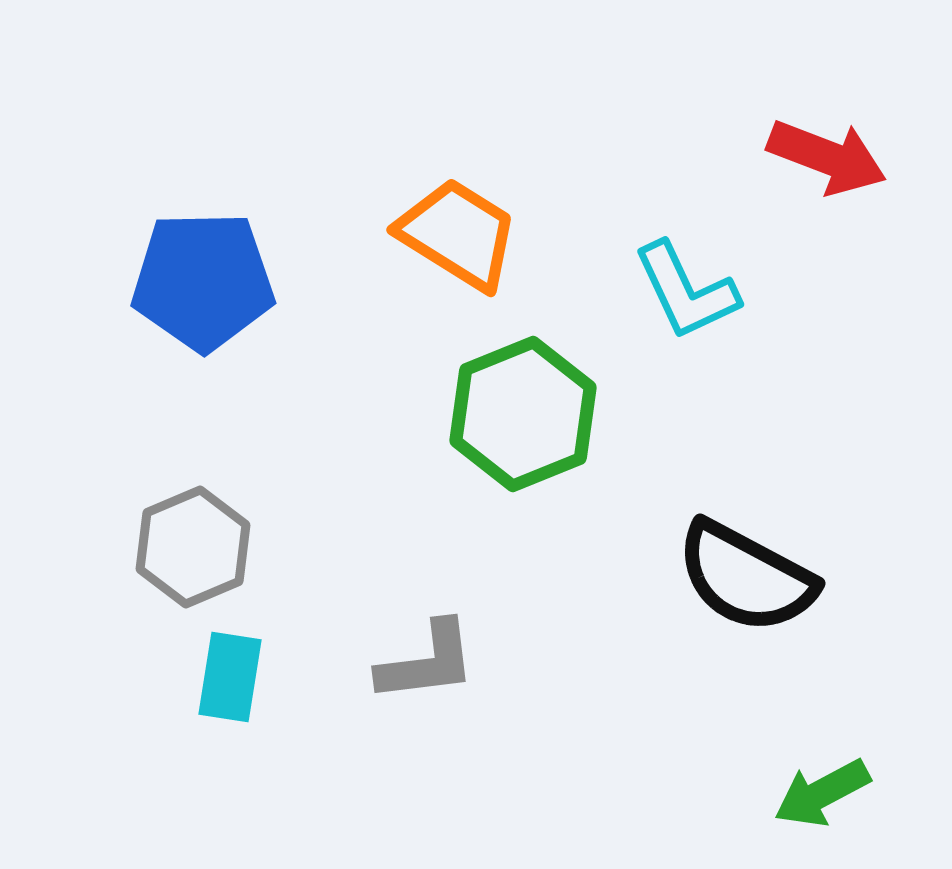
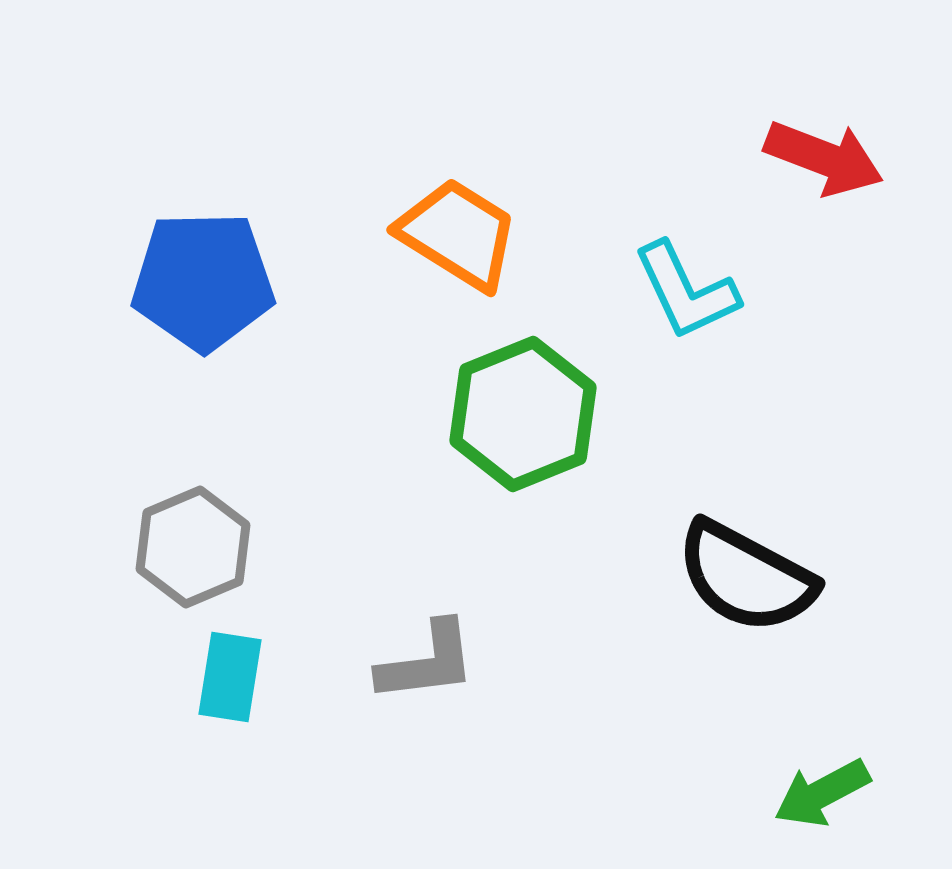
red arrow: moved 3 px left, 1 px down
